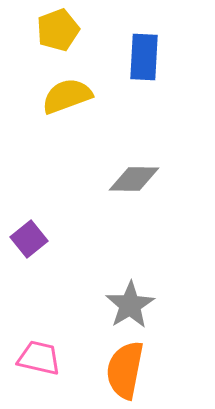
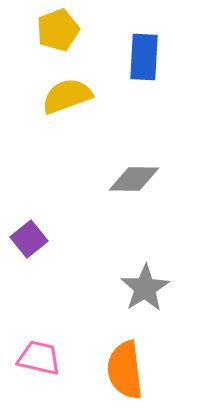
gray star: moved 15 px right, 17 px up
orange semicircle: rotated 18 degrees counterclockwise
